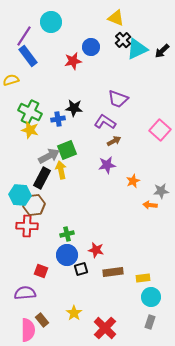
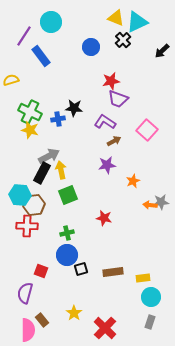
cyan triangle at (137, 49): moved 27 px up
blue rectangle at (28, 56): moved 13 px right
red star at (73, 61): moved 38 px right, 20 px down
pink square at (160, 130): moved 13 px left
green square at (67, 150): moved 1 px right, 45 px down
black rectangle at (42, 178): moved 5 px up
gray star at (161, 191): moved 11 px down
green cross at (67, 234): moved 1 px up
red star at (96, 250): moved 8 px right, 32 px up
purple semicircle at (25, 293): rotated 70 degrees counterclockwise
